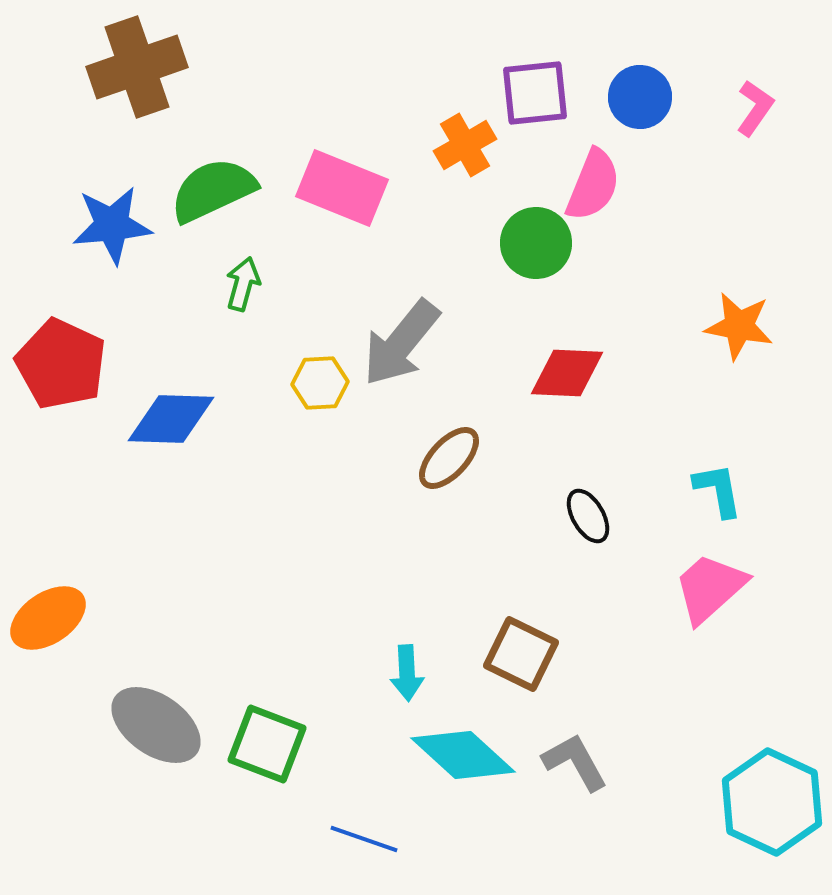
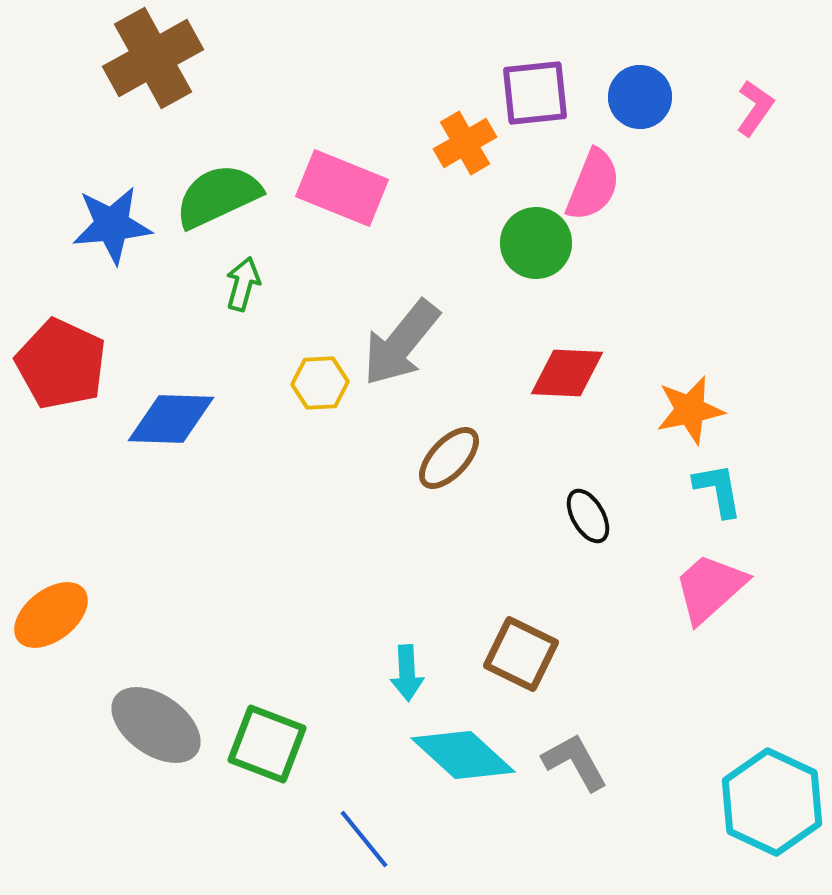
brown cross: moved 16 px right, 9 px up; rotated 10 degrees counterclockwise
orange cross: moved 2 px up
green semicircle: moved 5 px right, 6 px down
orange star: moved 49 px left, 84 px down; rotated 22 degrees counterclockwise
orange ellipse: moved 3 px right, 3 px up; rotated 4 degrees counterclockwise
blue line: rotated 32 degrees clockwise
